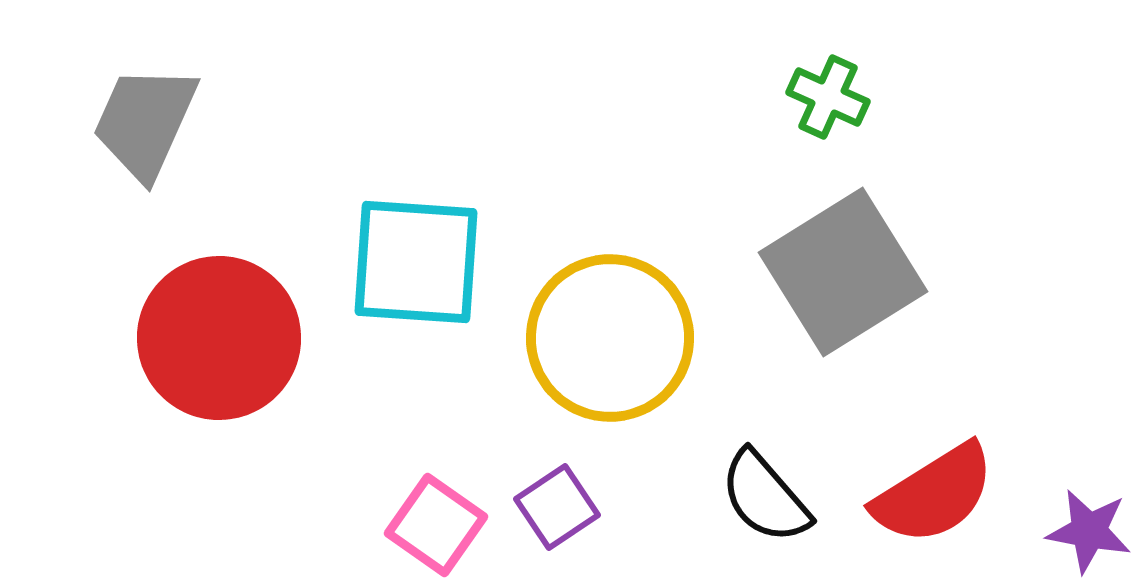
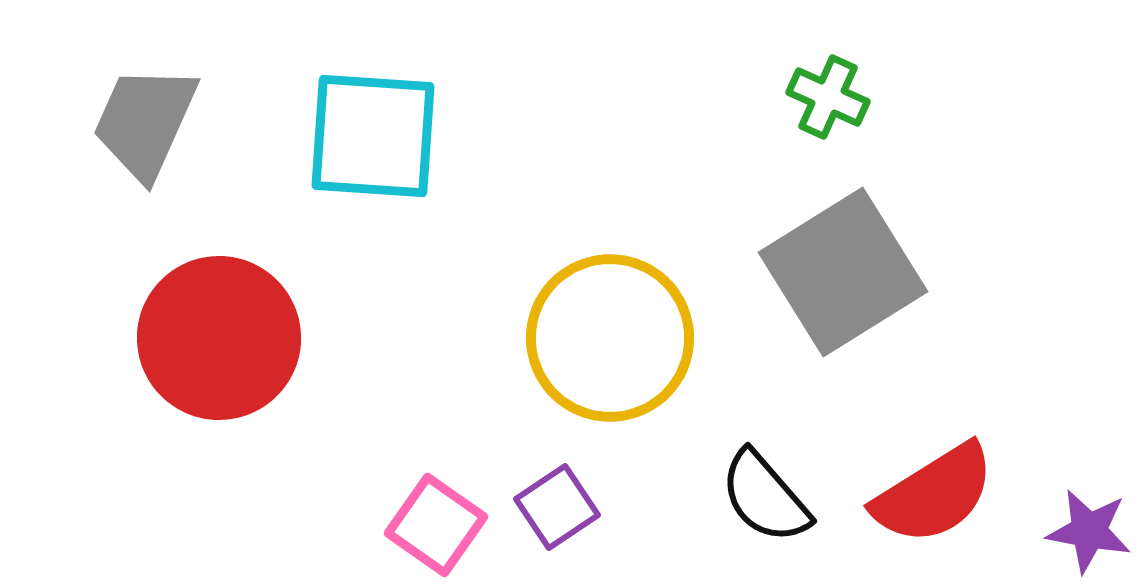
cyan square: moved 43 px left, 126 px up
